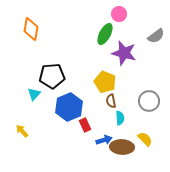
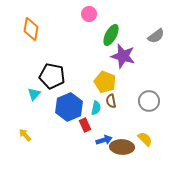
pink circle: moved 30 px left
green ellipse: moved 6 px right, 1 px down
purple star: moved 1 px left, 3 px down
black pentagon: rotated 15 degrees clockwise
cyan semicircle: moved 24 px left, 10 px up; rotated 16 degrees clockwise
yellow arrow: moved 3 px right, 4 px down
